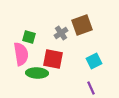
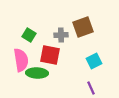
brown square: moved 1 px right, 2 px down
gray cross: moved 2 px down; rotated 32 degrees clockwise
green square: moved 2 px up; rotated 16 degrees clockwise
pink semicircle: moved 6 px down
red square: moved 3 px left, 4 px up
